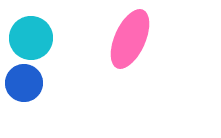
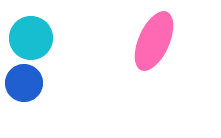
pink ellipse: moved 24 px right, 2 px down
